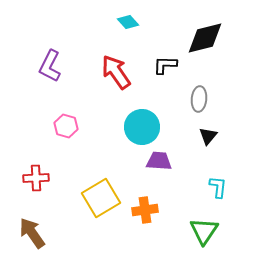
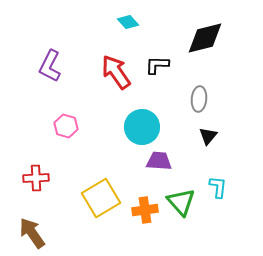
black L-shape: moved 8 px left
green triangle: moved 23 px left, 29 px up; rotated 16 degrees counterclockwise
